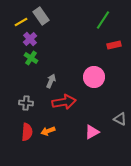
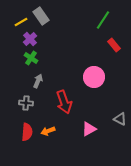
red rectangle: rotated 64 degrees clockwise
gray arrow: moved 13 px left
red arrow: rotated 80 degrees clockwise
pink triangle: moved 3 px left, 3 px up
